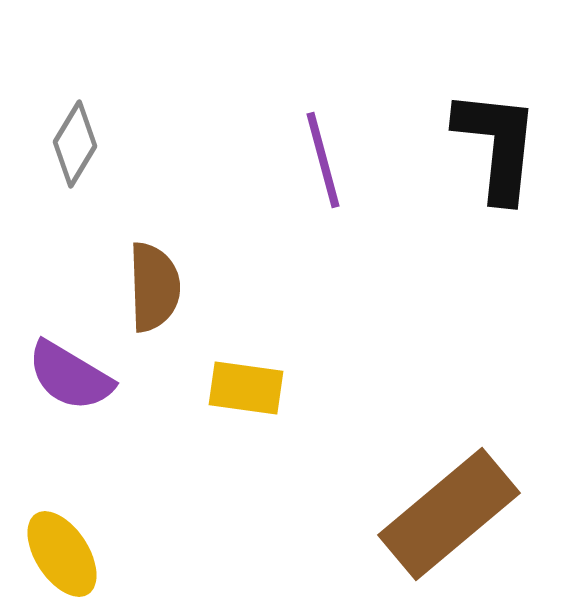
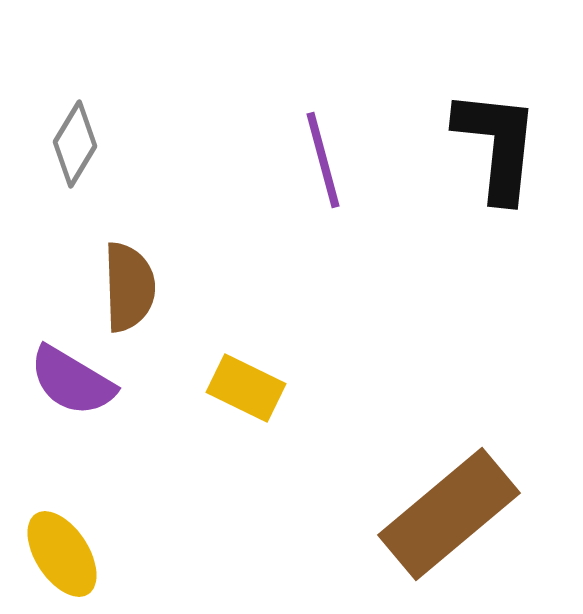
brown semicircle: moved 25 px left
purple semicircle: moved 2 px right, 5 px down
yellow rectangle: rotated 18 degrees clockwise
